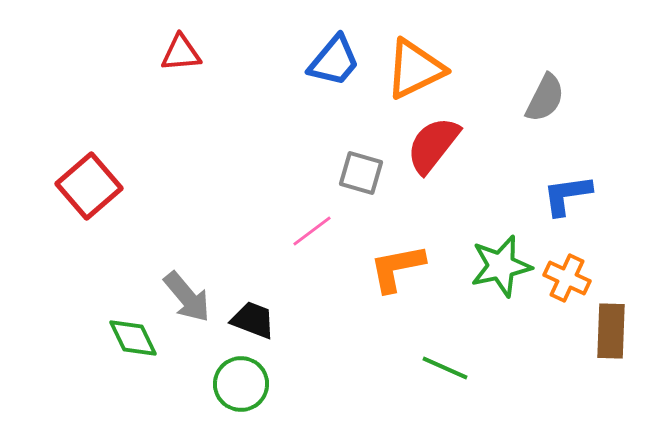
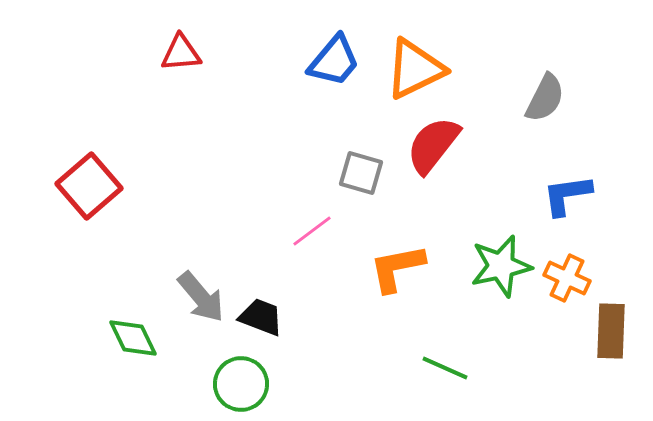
gray arrow: moved 14 px right
black trapezoid: moved 8 px right, 3 px up
